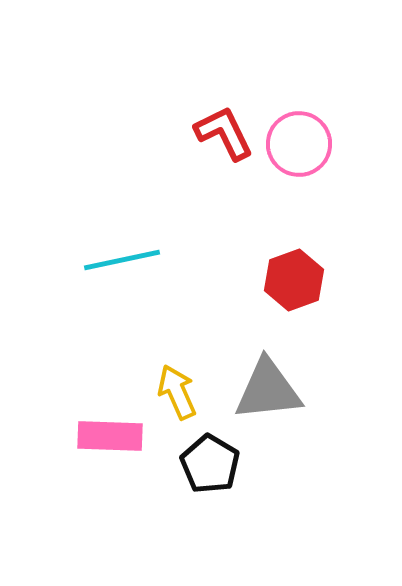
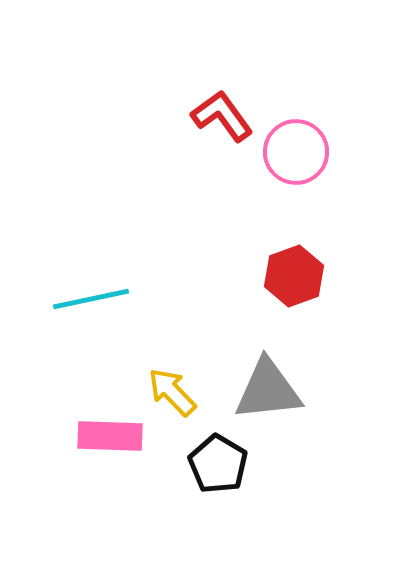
red L-shape: moved 2 px left, 17 px up; rotated 10 degrees counterclockwise
pink circle: moved 3 px left, 8 px down
cyan line: moved 31 px left, 39 px down
red hexagon: moved 4 px up
yellow arrow: moved 5 px left; rotated 20 degrees counterclockwise
black pentagon: moved 8 px right
